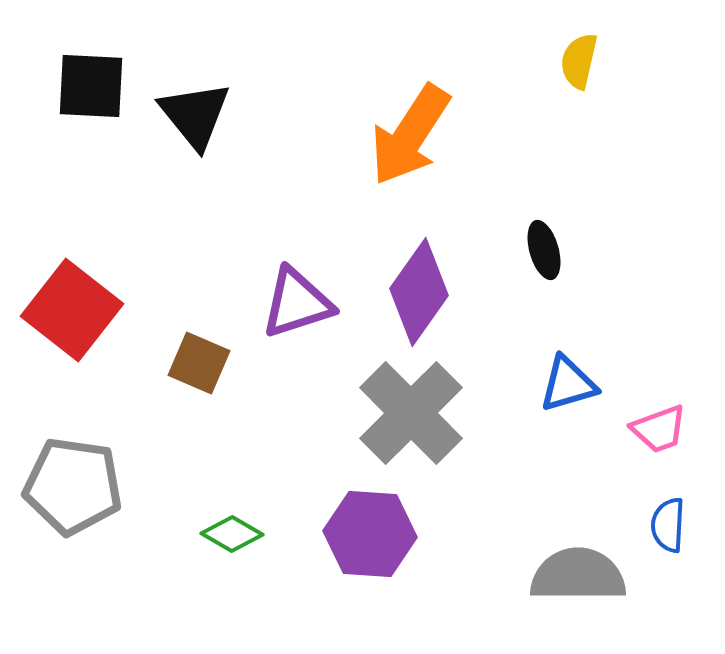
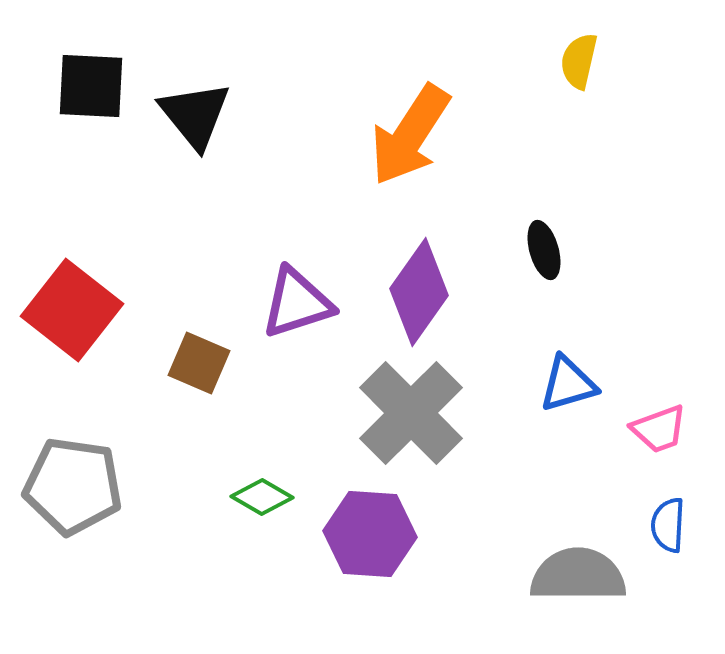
green diamond: moved 30 px right, 37 px up
